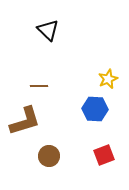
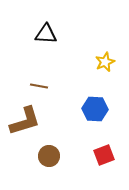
black triangle: moved 2 px left, 4 px down; rotated 40 degrees counterclockwise
yellow star: moved 3 px left, 17 px up
brown line: rotated 12 degrees clockwise
